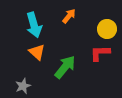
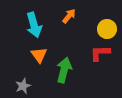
orange triangle: moved 2 px right, 3 px down; rotated 12 degrees clockwise
green arrow: moved 1 px left, 3 px down; rotated 25 degrees counterclockwise
